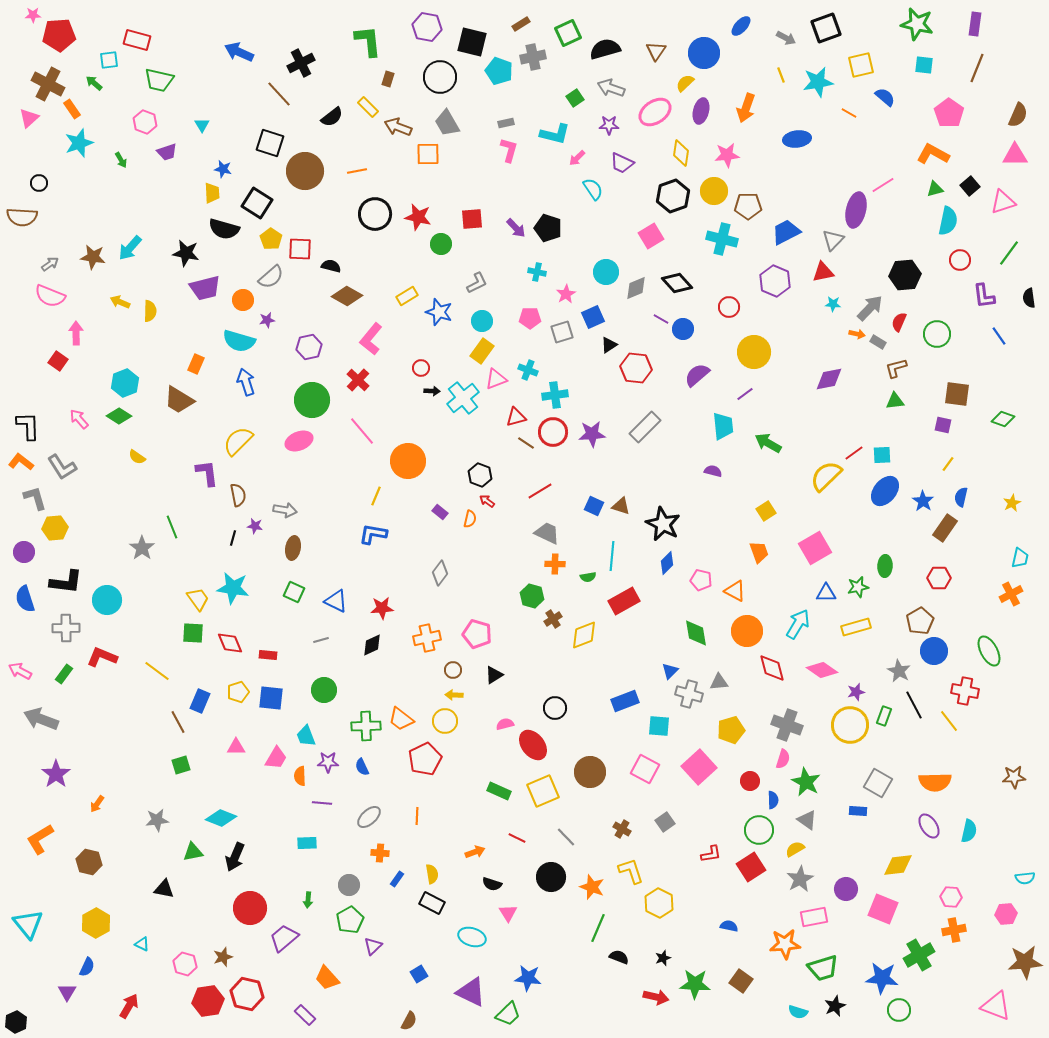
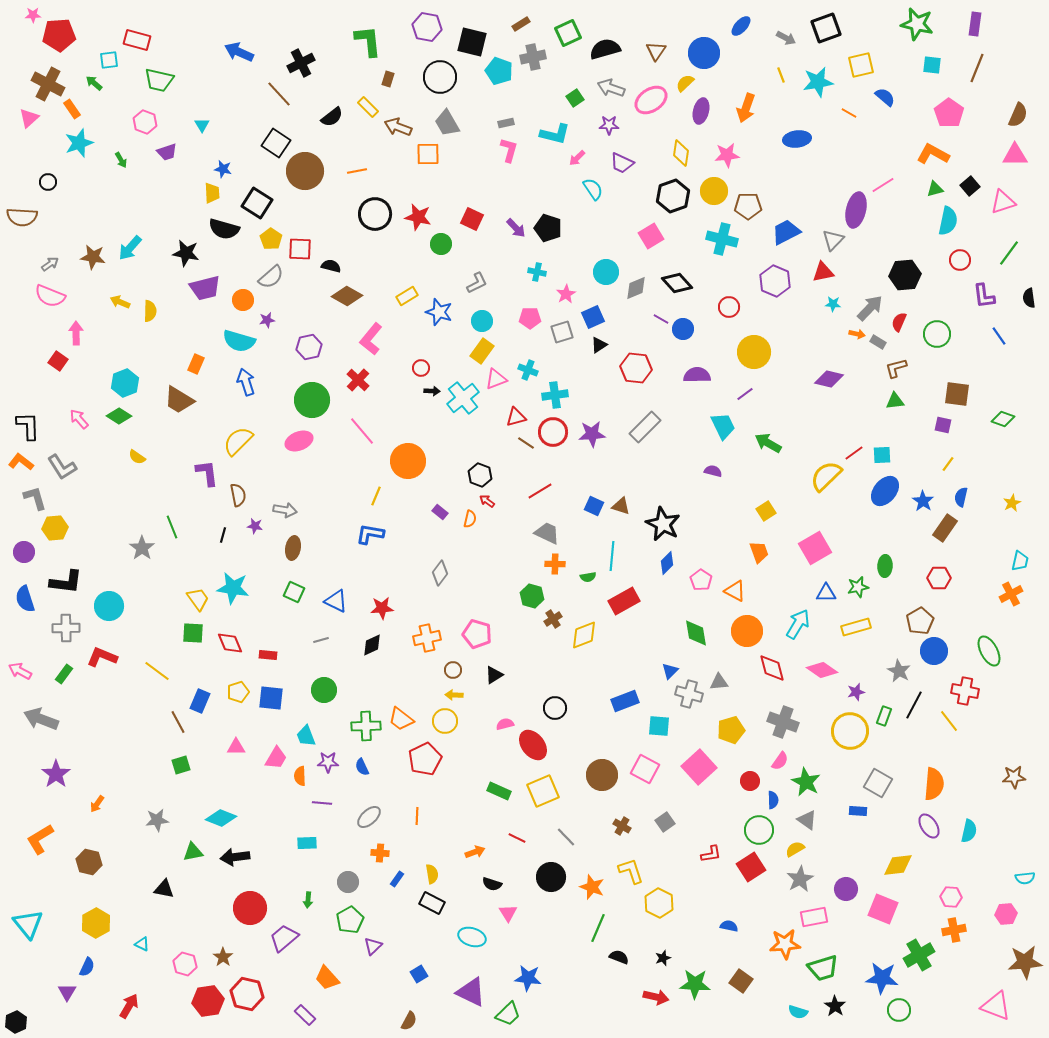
cyan square at (924, 65): moved 8 px right
pink ellipse at (655, 112): moved 4 px left, 12 px up
black square at (270, 143): moved 6 px right; rotated 16 degrees clockwise
black circle at (39, 183): moved 9 px right, 1 px up
red square at (472, 219): rotated 30 degrees clockwise
black triangle at (609, 345): moved 10 px left
purple semicircle at (697, 375): rotated 40 degrees clockwise
purple diamond at (829, 379): rotated 24 degrees clockwise
cyan trapezoid at (723, 426): rotated 20 degrees counterclockwise
blue L-shape at (373, 534): moved 3 px left
black line at (233, 538): moved 10 px left, 3 px up
cyan trapezoid at (1020, 558): moved 3 px down
pink pentagon at (701, 580): rotated 20 degrees clockwise
cyan circle at (107, 600): moved 2 px right, 6 px down
black line at (914, 705): rotated 56 degrees clockwise
gray cross at (787, 725): moved 4 px left, 3 px up
yellow circle at (850, 725): moved 6 px down
pink semicircle at (783, 759): moved 3 px left, 2 px down; rotated 18 degrees clockwise
brown circle at (590, 772): moved 12 px right, 3 px down
orange semicircle at (935, 782): moved 1 px left, 2 px down; rotated 84 degrees counterclockwise
brown cross at (622, 829): moved 3 px up
black arrow at (235, 857): rotated 60 degrees clockwise
gray circle at (349, 885): moved 1 px left, 3 px up
brown star at (223, 957): rotated 18 degrees counterclockwise
black star at (835, 1006): rotated 15 degrees counterclockwise
